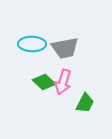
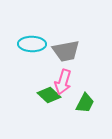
gray trapezoid: moved 1 px right, 3 px down
green diamond: moved 5 px right, 13 px down
